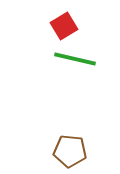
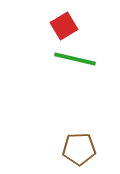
brown pentagon: moved 9 px right, 2 px up; rotated 8 degrees counterclockwise
